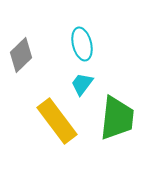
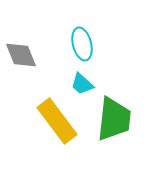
gray diamond: rotated 68 degrees counterclockwise
cyan trapezoid: rotated 85 degrees counterclockwise
green trapezoid: moved 3 px left, 1 px down
